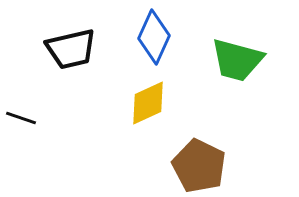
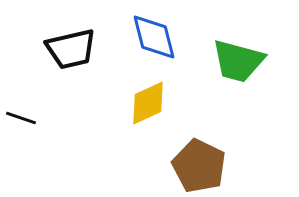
blue diamond: rotated 38 degrees counterclockwise
green trapezoid: moved 1 px right, 1 px down
